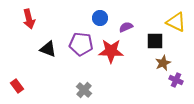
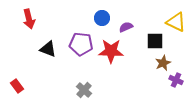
blue circle: moved 2 px right
